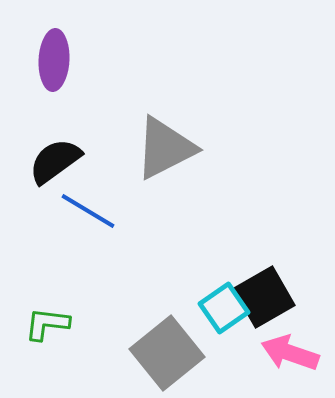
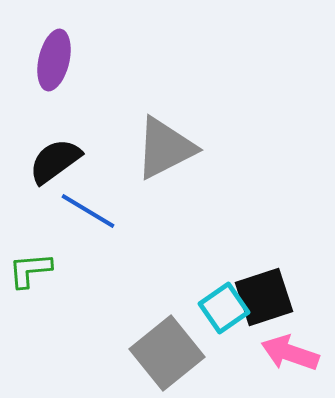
purple ellipse: rotated 10 degrees clockwise
black square: rotated 12 degrees clockwise
green L-shape: moved 17 px left, 54 px up; rotated 12 degrees counterclockwise
